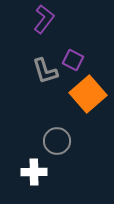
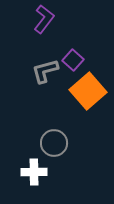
purple square: rotated 15 degrees clockwise
gray L-shape: rotated 92 degrees clockwise
orange square: moved 3 px up
gray circle: moved 3 px left, 2 px down
